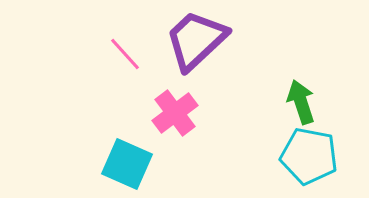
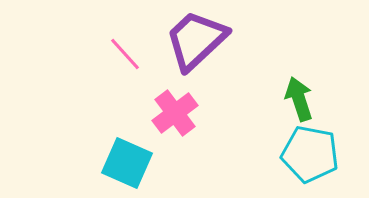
green arrow: moved 2 px left, 3 px up
cyan pentagon: moved 1 px right, 2 px up
cyan square: moved 1 px up
